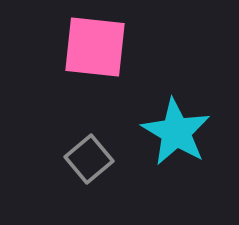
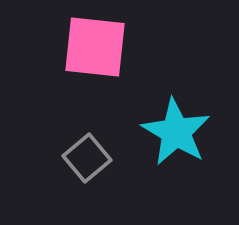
gray square: moved 2 px left, 1 px up
